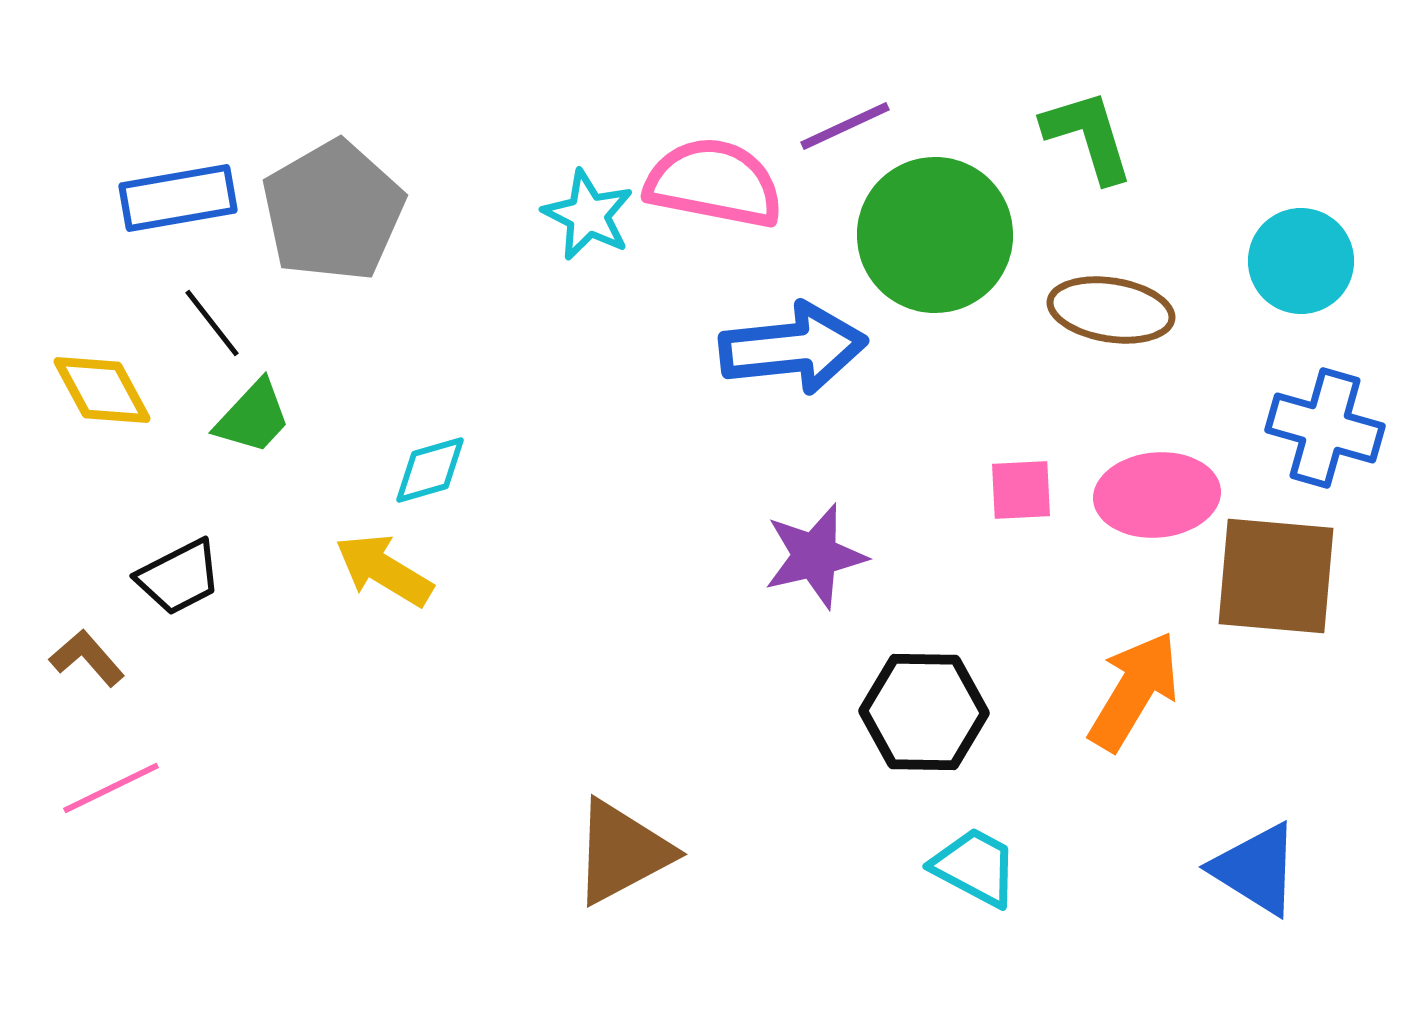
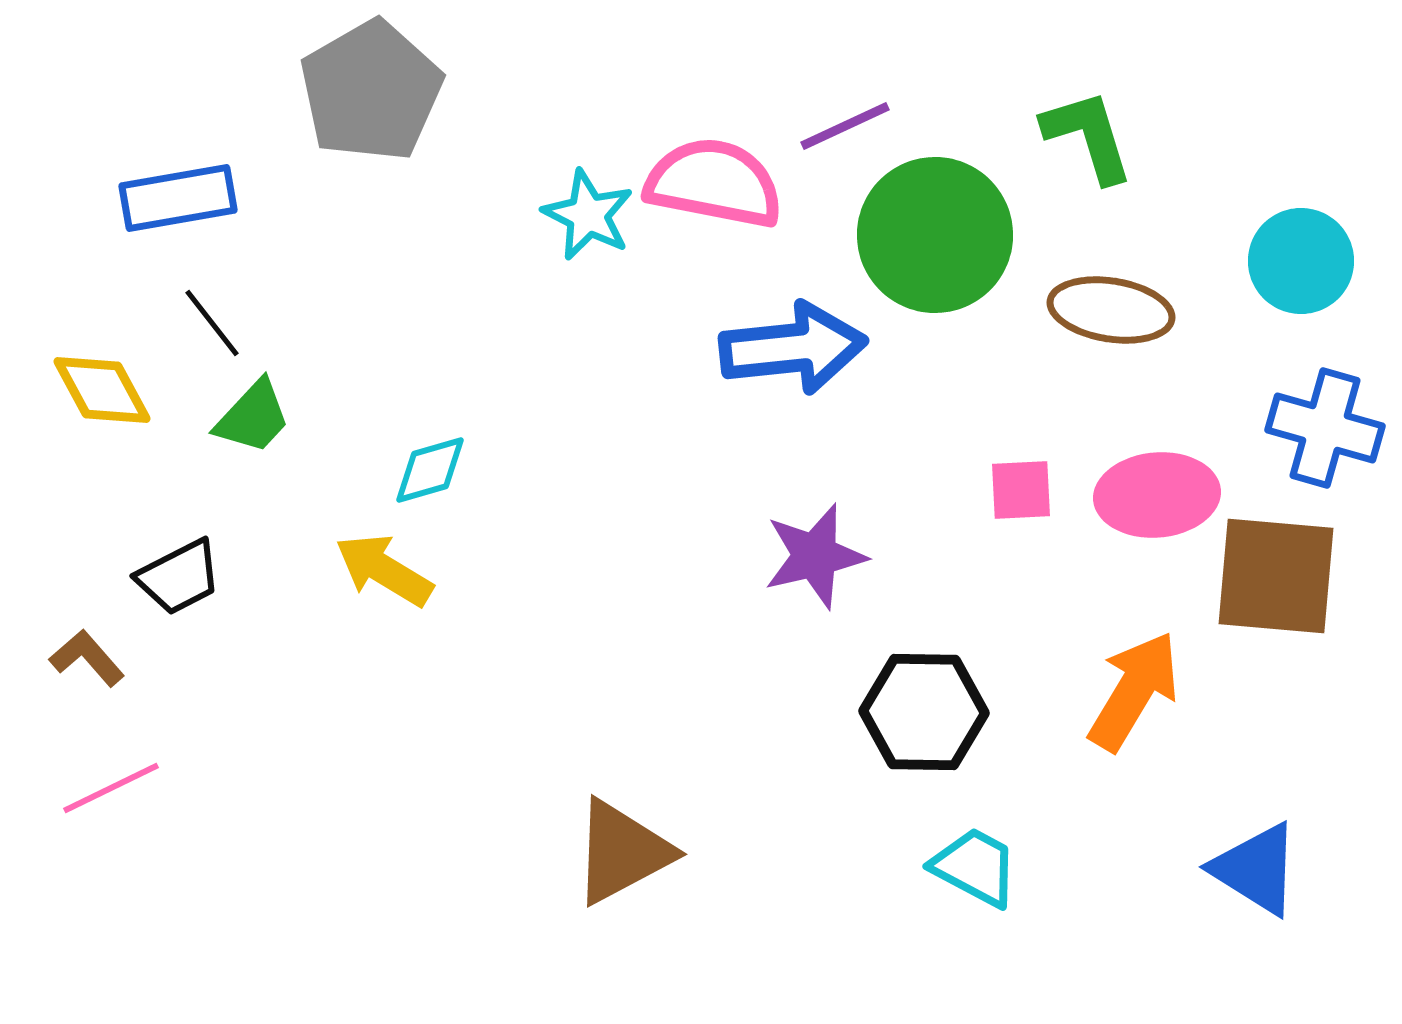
gray pentagon: moved 38 px right, 120 px up
